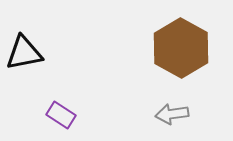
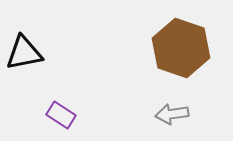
brown hexagon: rotated 10 degrees counterclockwise
